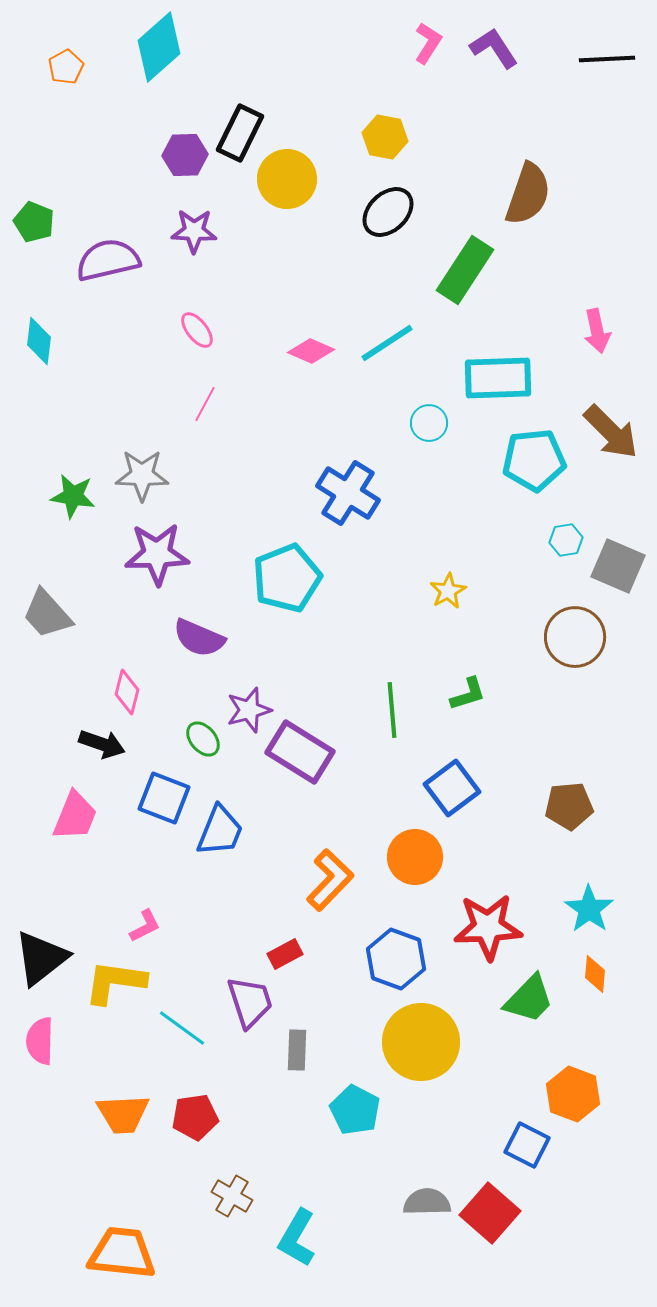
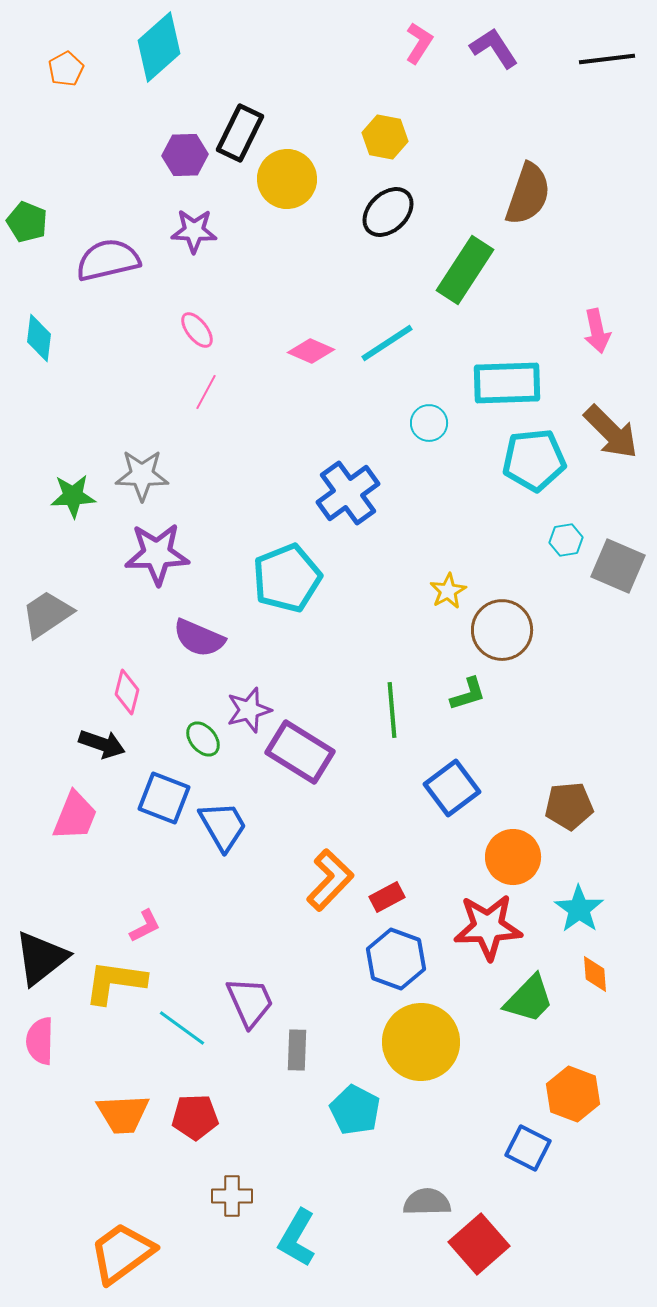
pink L-shape at (428, 43): moved 9 px left
black line at (607, 59): rotated 4 degrees counterclockwise
orange pentagon at (66, 67): moved 2 px down
green pentagon at (34, 222): moved 7 px left
cyan diamond at (39, 341): moved 3 px up
cyan rectangle at (498, 378): moved 9 px right, 5 px down
pink line at (205, 404): moved 1 px right, 12 px up
blue cross at (348, 493): rotated 22 degrees clockwise
green star at (73, 496): rotated 12 degrees counterclockwise
gray trapezoid at (47, 614): rotated 98 degrees clockwise
brown circle at (575, 637): moved 73 px left, 7 px up
blue trapezoid at (220, 831): moved 3 px right, 5 px up; rotated 52 degrees counterclockwise
orange circle at (415, 857): moved 98 px right
cyan star at (589, 909): moved 10 px left
red rectangle at (285, 954): moved 102 px right, 57 px up
orange diamond at (595, 974): rotated 9 degrees counterclockwise
purple trapezoid at (250, 1002): rotated 6 degrees counterclockwise
red pentagon at (195, 1117): rotated 6 degrees clockwise
blue square at (527, 1145): moved 1 px right, 3 px down
brown cross at (232, 1196): rotated 30 degrees counterclockwise
red square at (490, 1213): moved 11 px left, 31 px down; rotated 8 degrees clockwise
orange trapezoid at (122, 1253): rotated 42 degrees counterclockwise
